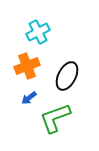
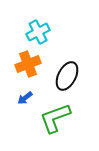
orange cross: moved 1 px right, 2 px up
blue arrow: moved 4 px left
